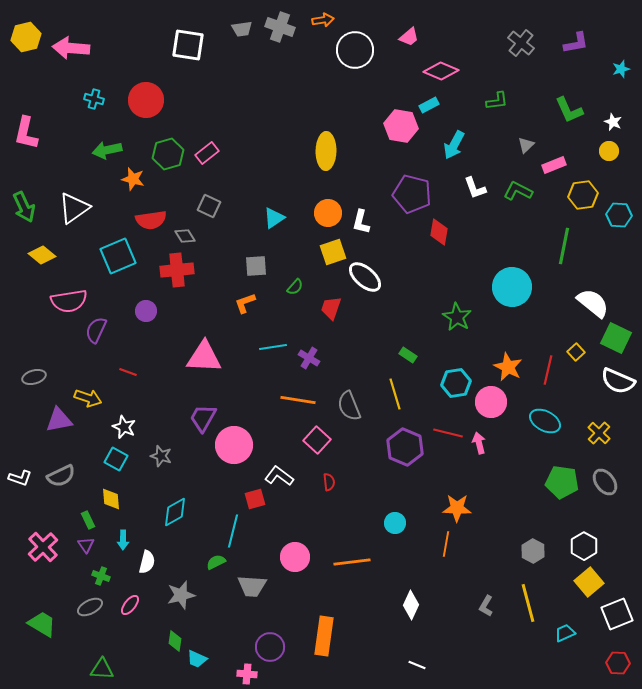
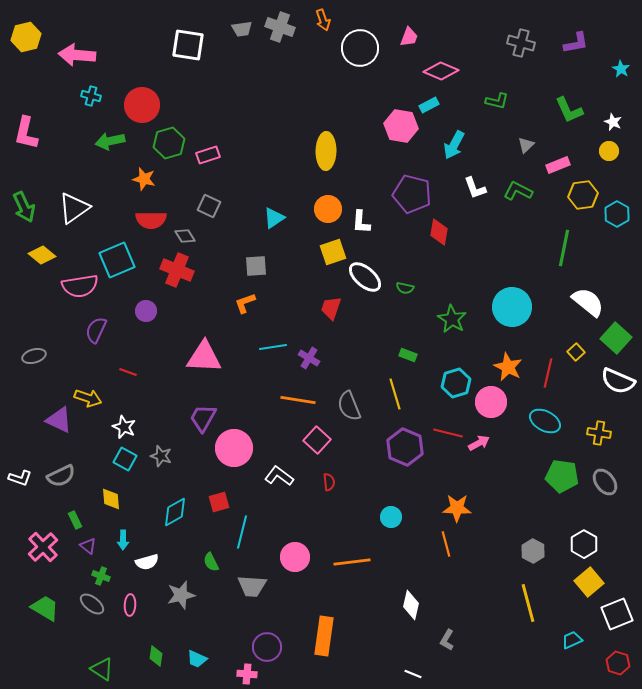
orange arrow at (323, 20): rotated 80 degrees clockwise
pink trapezoid at (409, 37): rotated 30 degrees counterclockwise
gray cross at (521, 43): rotated 24 degrees counterclockwise
pink arrow at (71, 48): moved 6 px right, 7 px down
white circle at (355, 50): moved 5 px right, 2 px up
cyan star at (621, 69): rotated 24 degrees counterclockwise
cyan cross at (94, 99): moved 3 px left, 3 px up
red circle at (146, 100): moved 4 px left, 5 px down
green L-shape at (497, 101): rotated 20 degrees clockwise
green arrow at (107, 150): moved 3 px right, 9 px up
pink rectangle at (207, 153): moved 1 px right, 2 px down; rotated 20 degrees clockwise
green hexagon at (168, 154): moved 1 px right, 11 px up
pink rectangle at (554, 165): moved 4 px right
orange star at (133, 179): moved 11 px right
orange circle at (328, 213): moved 4 px up
cyan hexagon at (619, 215): moved 2 px left, 1 px up; rotated 25 degrees clockwise
red semicircle at (151, 220): rotated 8 degrees clockwise
white L-shape at (361, 222): rotated 10 degrees counterclockwise
green line at (564, 246): moved 2 px down
cyan square at (118, 256): moved 1 px left, 4 px down
red cross at (177, 270): rotated 28 degrees clockwise
green semicircle at (295, 287): moved 110 px right, 1 px down; rotated 60 degrees clockwise
cyan circle at (512, 287): moved 20 px down
pink semicircle at (69, 301): moved 11 px right, 15 px up
white semicircle at (593, 303): moved 5 px left, 1 px up
green star at (457, 317): moved 5 px left, 2 px down
green square at (616, 338): rotated 16 degrees clockwise
green rectangle at (408, 355): rotated 12 degrees counterclockwise
red line at (548, 370): moved 3 px down
gray ellipse at (34, 377): moved 21 px up
cyan hexagon at (456, 383): rotated 8 degrees counterclockwise
purple triangle at (59, 420): rotated 36 degrees clockwise
yellow cross at (599, 433): rotated 35 degrees counterclockwise
pink arrow at (479, 443): rotated 75 degrees clockwise
pink circle at (234, 445): moved 3 px down
cyan square at (116, 459): moved 9 px right
green pentagon at (562, 482): moved 6 px up
red square at (255, 499): moved 36 px left, 3 px down
green rectangle at (88, 520): moved 13 px left
cyan circle at (395, 523): moved 4 px left, 6 px up
cyan line at (233, 531): moved 9 px right, 1 px down
orange line at (446, 544): rotated 25 degrees counterclockwise
purple triangle at (86, 545): moved 2 px right, 1 px down; rotated 18 degrees counterclockwise
white hexagon at (584, 546): moved 2 px up
white semicircle at (147, 562): rotated 60 degrees clockwise
green semicircle at (216, 562): moved 5 px left; rotated 90 degrees counterclockwise
pink ellipse at (130, 605): rotated 35 degrees counterclockwise
white diamond at (411, 605): rotated 12 degrees counterclockwise
gray L-shape at (486, 606): moved 39 px left, 34 px down
gray ellipse at (90, 607): moved 2 px right, 3 px up; rotated 65 degrees clockwise
green trapezoid at (42, 624): moved 3 px right, 16 px up
cyan trapezoid at (565, 633): moved 7 px right, 7 px down
green diamond at (175, 641): moved 19 px left, 15 px down
purple circle at (270, 647): moved 3 px left
red hexagon at (618, 663): rotated 15 degrees clockwise
white line at (417, 665): moved 4 px left, 9 px down
green triangle at (102, 669): rotated 30 degrees clockwise
